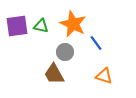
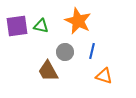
orange star: moved 5 px right, 3 px up
blue line: moved 4 px left, 8 px down; rotated 49 degrees clockwise
brown trapezoid: moved 6 px left, 3 px up
